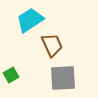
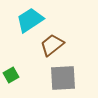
brown trapezoid: rotated 105 degrees counterclockwise
